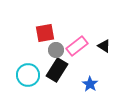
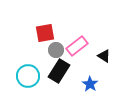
black triangle: moved 10 px down
black rectangle: moved 2 px right, 1 px down
cyan circle: moved 1 px down
